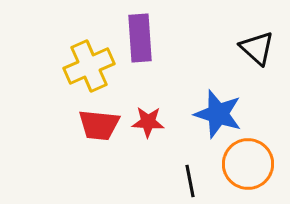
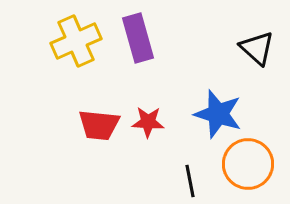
purple rectangle: moved 2 px left; rotated 12 degrees counterclockwise
yellow cross: moved 13 px left, 25 px up
